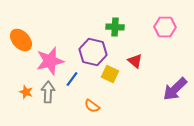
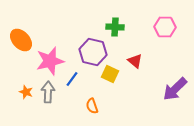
orange semicircle: rotated 35 degrees clockwise
